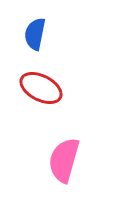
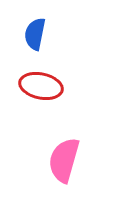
red ellipse: moved 2 px up; rotated 15 degrees counterclockwise
